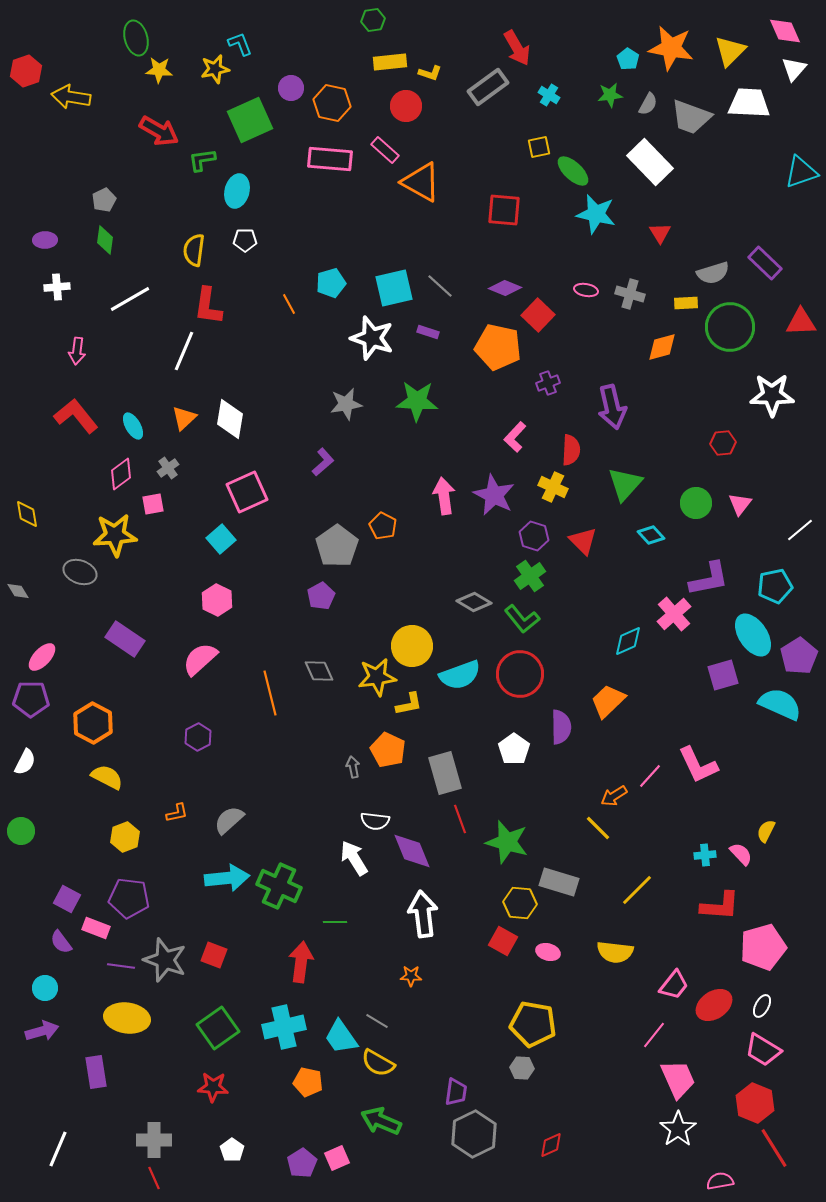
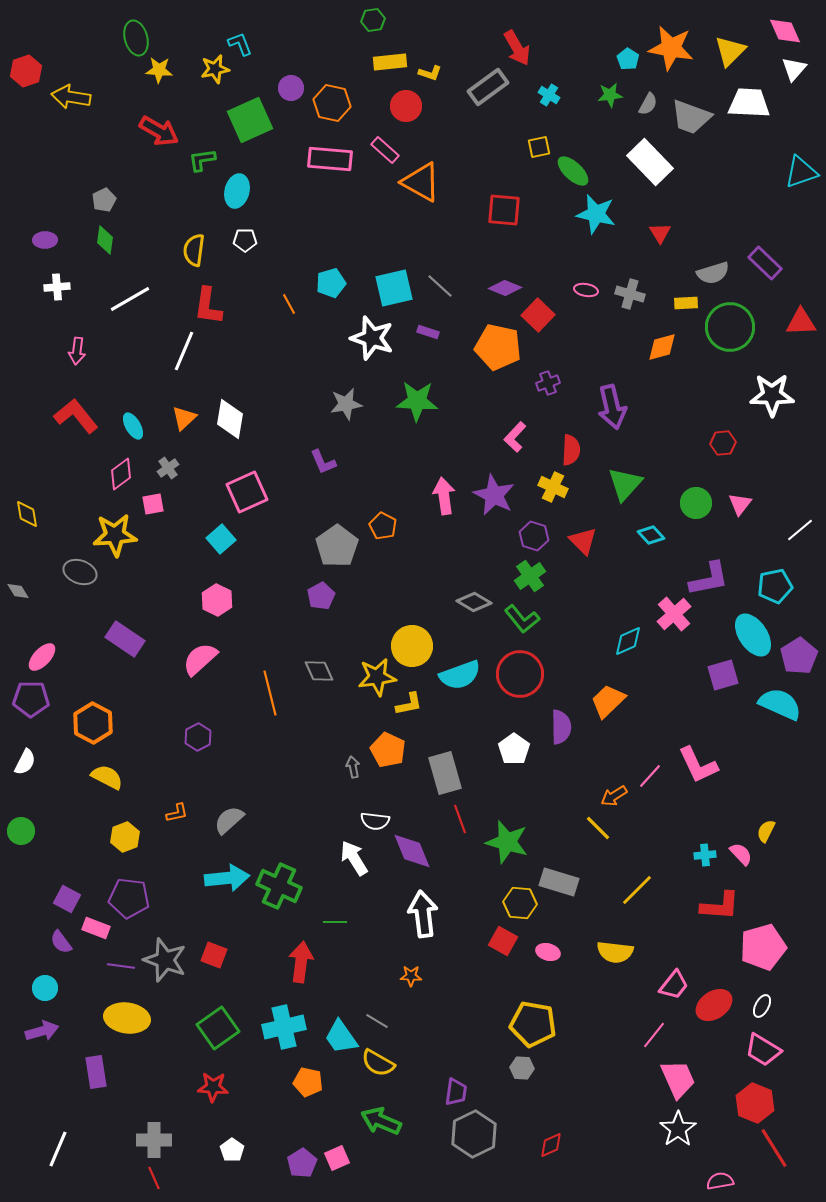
purple L-shape at (323, 462): rotated 108 degrees clockwise
